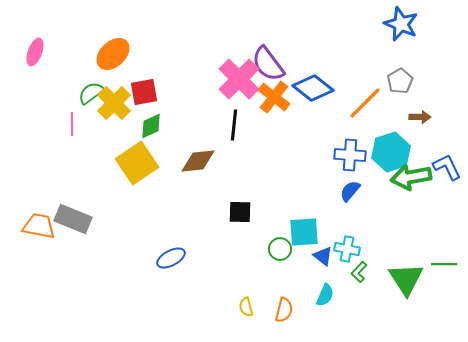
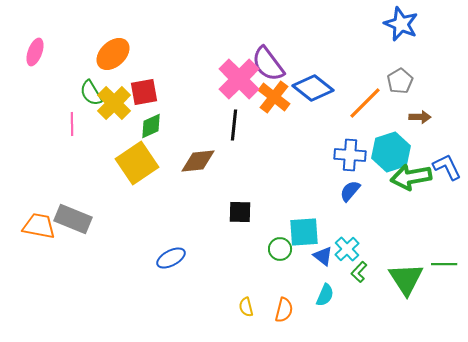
green semicircle: rotated 84 degrees counterclockwise
cyan cross: rotated 35 degrees clockwise
